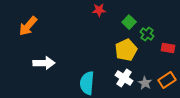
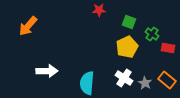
green square: rotated 24 degrees counterclockwise
green cross: moved 5 px right
yellow pentagon: moved 1 px right, 3 px up
white arrow: moved 3 px right, 8 px down
orange rectangle: rotated 72 degrees clockwise
